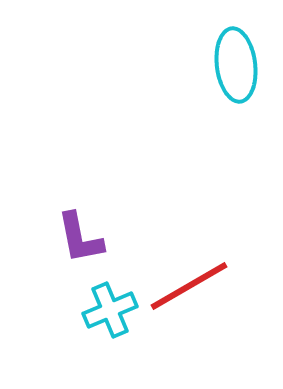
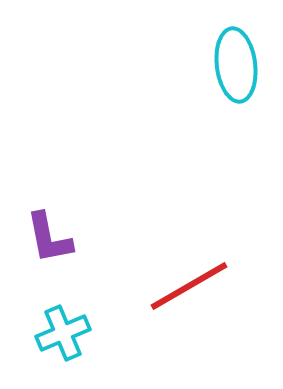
purple L-shape: moved 31 px left
cyan cross: moved 47 px left, 23 px down
